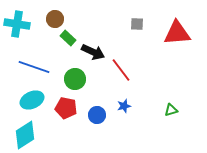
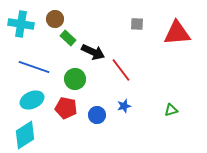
cyan cross: moved 4 px right
